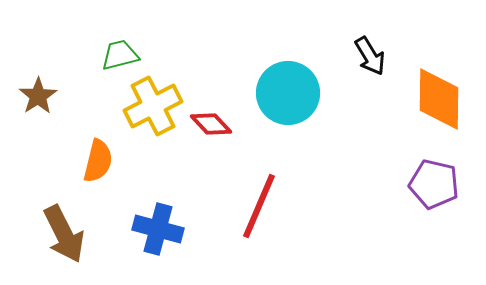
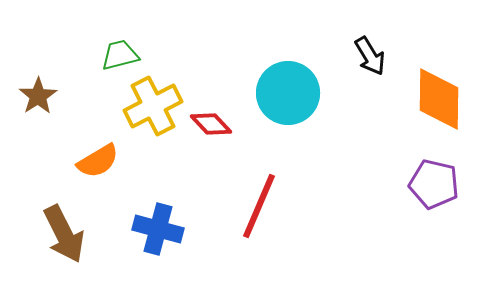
orange semicircle: rotated 45 degrees clockwise
